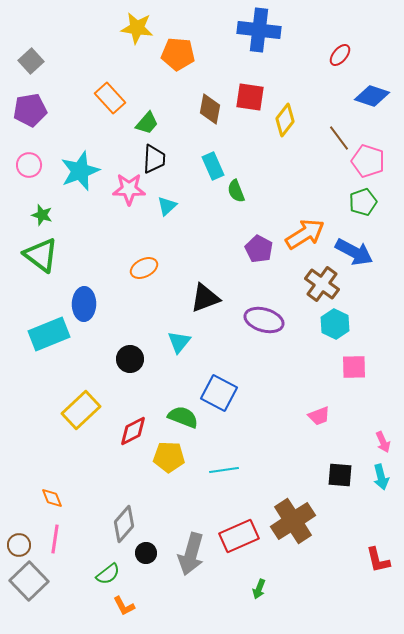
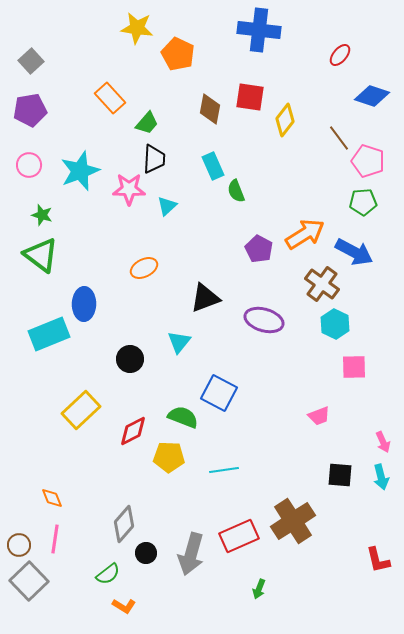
orange pentagon at (178, 54): rotated 20 degrees clockwise
green pentagon at (363, 202): rotated 16 degrees clockwise
orange L-shape at (124, 606): rotated 30 degrees counterclockwise
